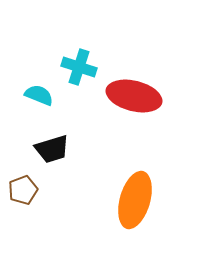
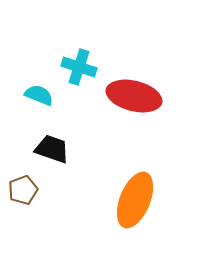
black trapezoid: rotated 144 degrees counterclockwise
orange ellipse: rotated 6 degrees clockwise
